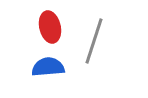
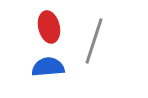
red ellipse: moved 1 px left
